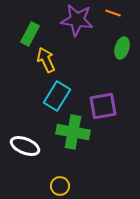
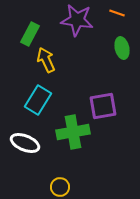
orange line: moved 4 px right
green ellipse: rotated 30 degrees counterclockwise
cyan rectangle: moved 19 px left, 4 px down
green cross: rotated 20 degrees counterclockwise
white ellipse: moved 3 px up
yellow circle: moved 1 px down
